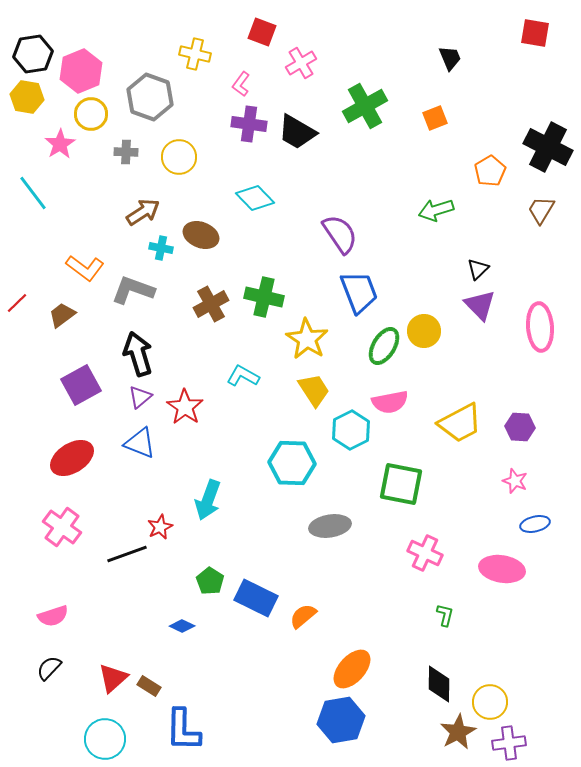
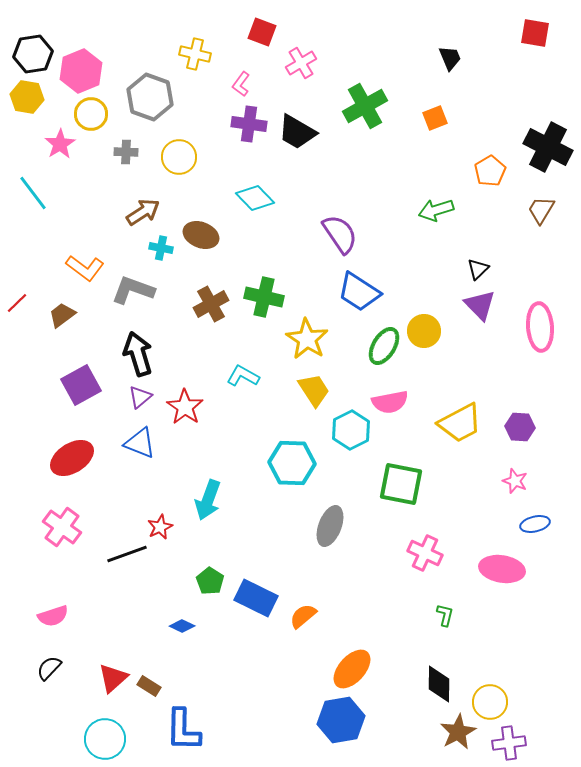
blue trapezoid at (359, 292): rotated 144 degrees clockwise
gray ellipse at (330, 526): rotated 60 degrees counterclockwise
